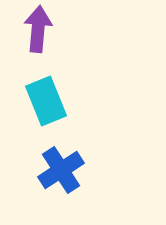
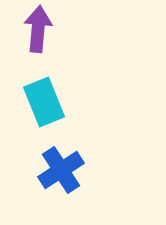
cyan rectangle: moved 2 px left, 1 px down
